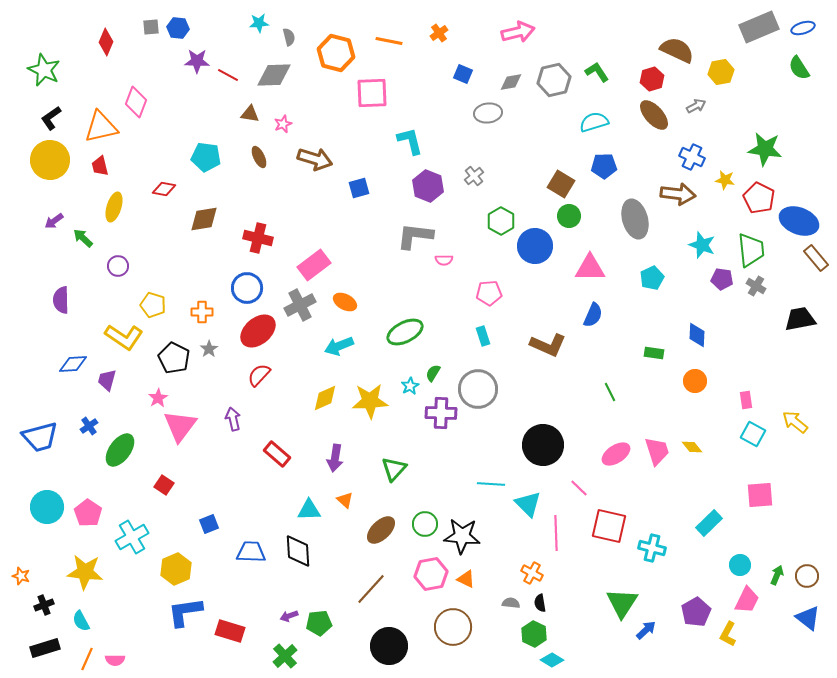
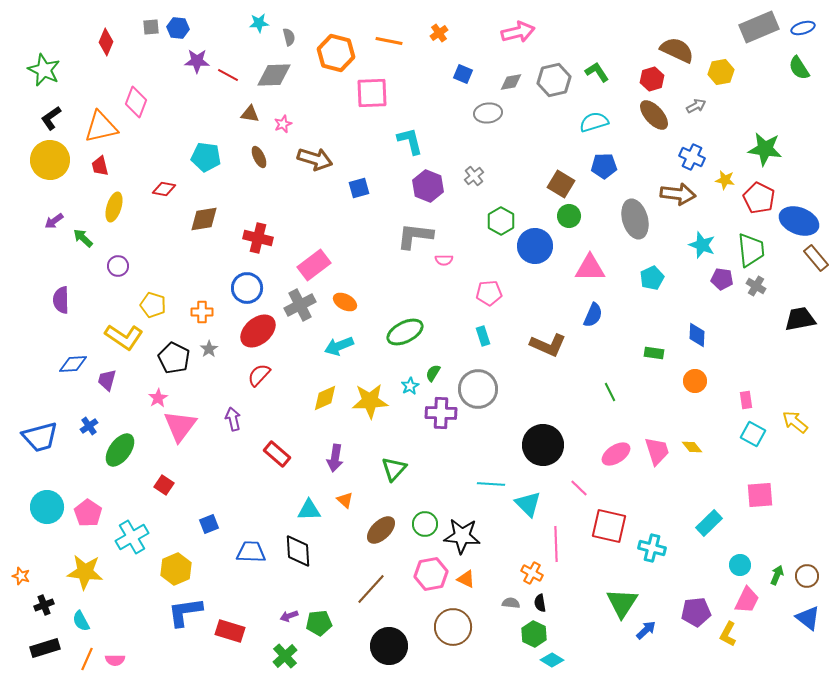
pink line at (556, 533): moved 11 px down
purple pentagon at (696, 612): rotated 24 degrees clockwise
